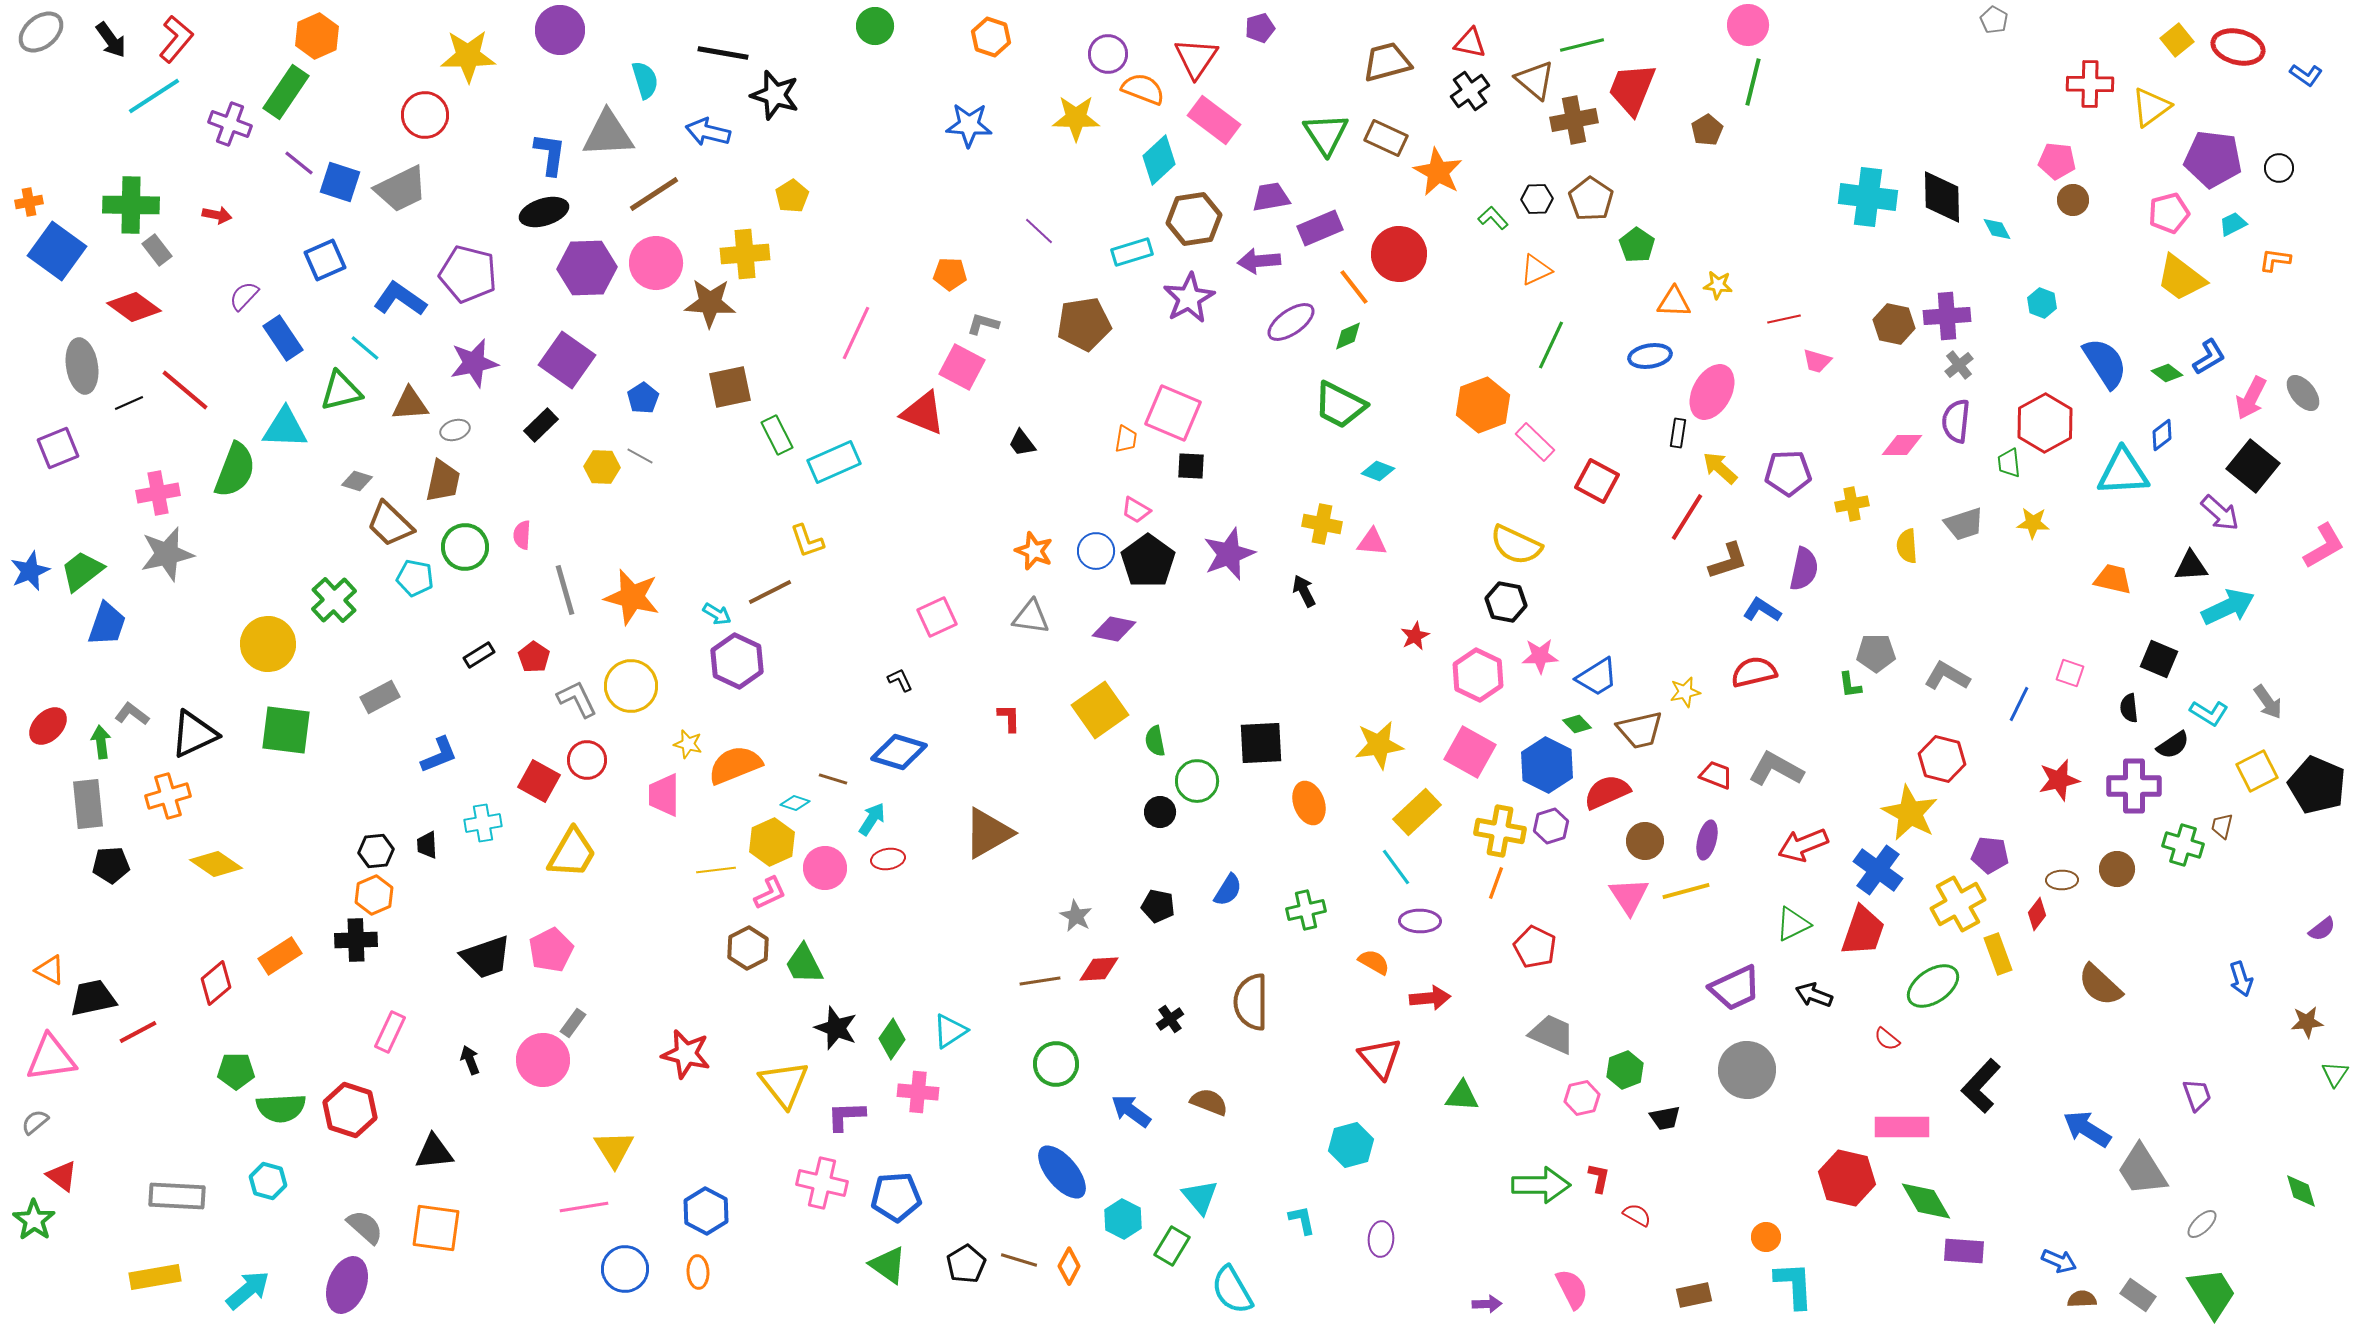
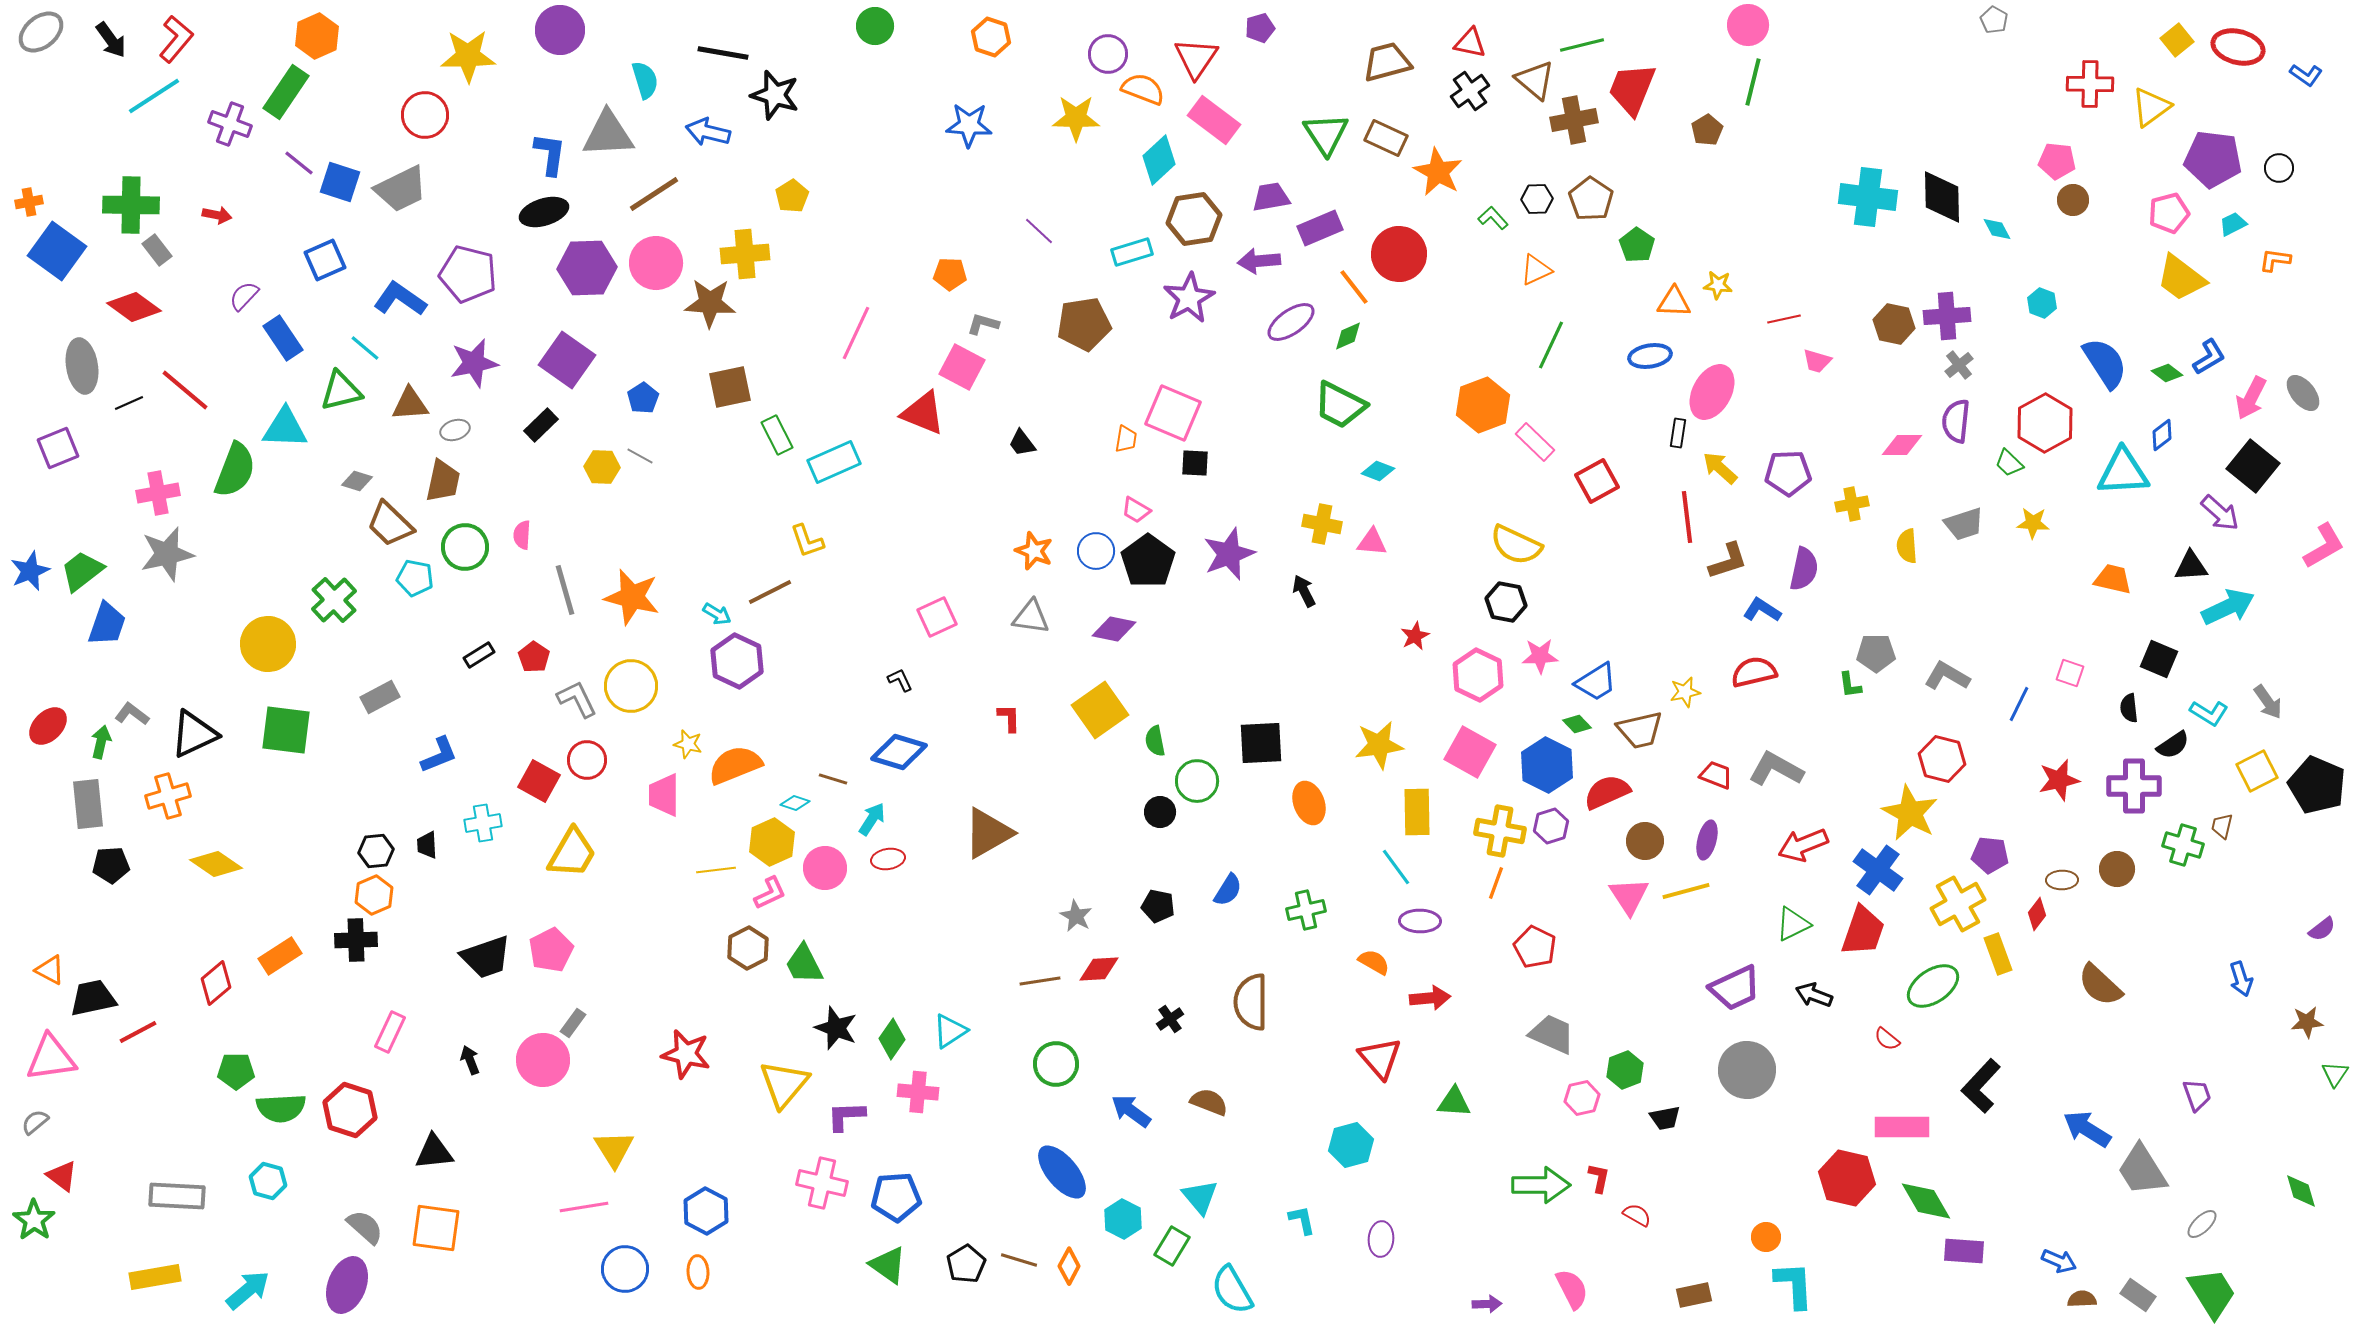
green trapezoid at (2009, 463): rotated 40 degrees counterclockwise
black square at (1191, 466): moved 4 px right, 3 px up
red square at (1597, 481): rotated 33 degrees clockwise
red line at (1687, 517): rotated 39 degrees counterclockwise
blue trapezoid at (1597, 677): moved 1 px left, 5 px down
green arrow at (101, 742): rotated 20 degrees clockwise
yellow rectangle at (1417, 812): rotated 48 degrees counterclockwise
yellow triangle at (784, 1084): rotated 18 degrees clockwise
green triangle at (1462, 1096): moved 8 px left, 6 px down
